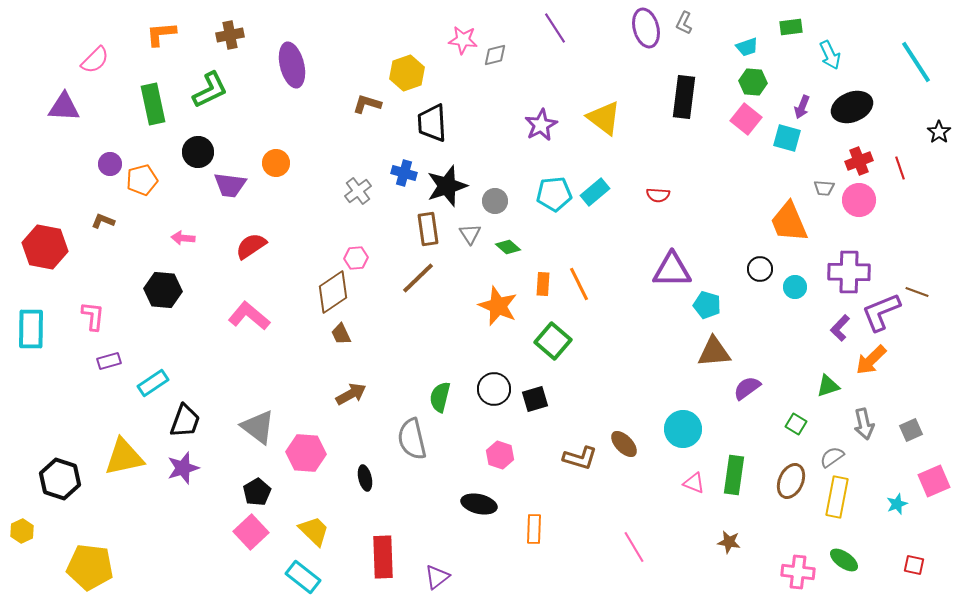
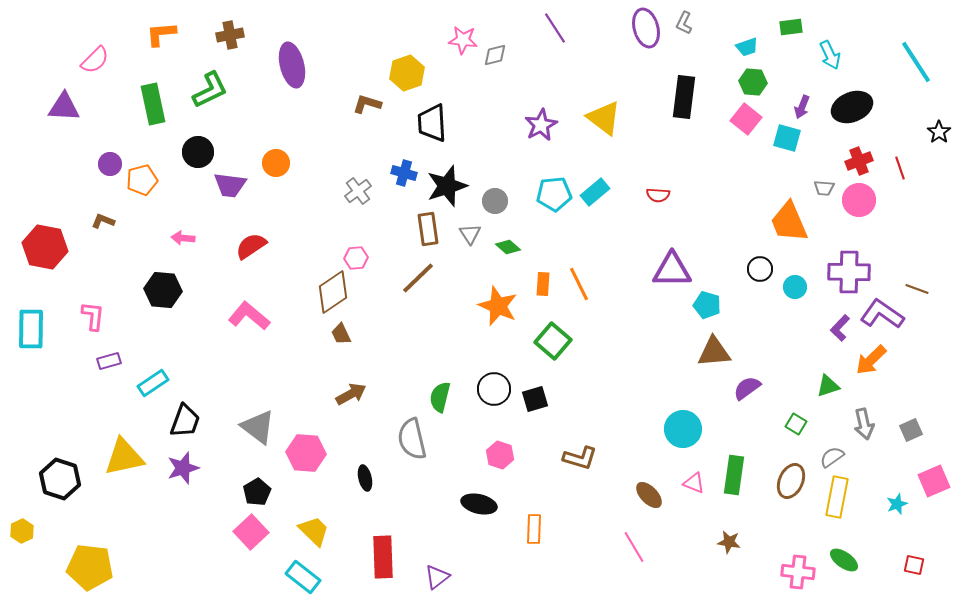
brown line at (917, 292): moved 3 px up
purple L-shape at (881, 312): moved 1 px right, 2 px down; rotated 57 degrees clockwise
brown ellipse at (624, 444): moved 25 px right, 51 px down
